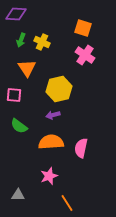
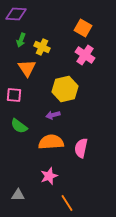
orange square: rotated 12 degrees clockwise
yellow cross: moved 5 px down
yellow hexagon: moved 6 px right
